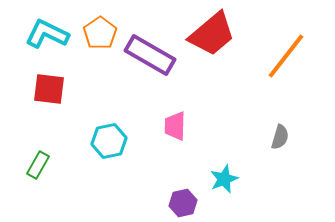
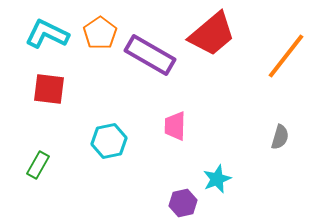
cyan star: moved 7 px left
